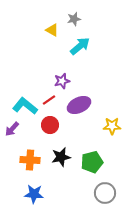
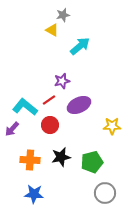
gray star: moved 11 px left, 4 px up
cyan L-shape: moved 1 px down
